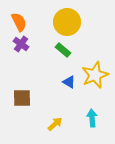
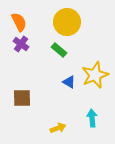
green rectangle: moved 4 px left
yellow arrow: moved 3 px right, 4 px down; rotated 21 degrees clockwise
